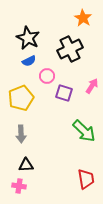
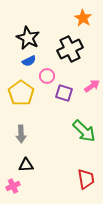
pink arrow: rotated 21 degrees clockwise
yellow pentagon: moved 5 px up; rotated 15 degrees counterclockwise
pink cross: moved 6 px left; rotated 32 degrees counterclockwise
